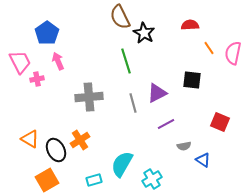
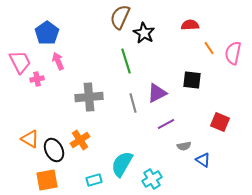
brown semicircle: rotated 50 degrees clockwise
black ellipse: moved 2 px left
orange square: rotated 20 degrees clockwise
